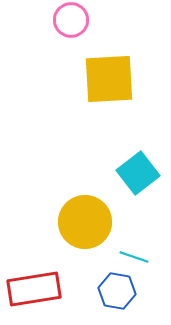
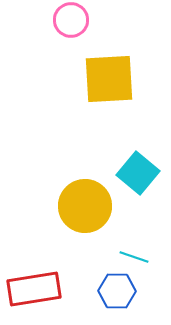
cyan square: rotated 12 degrees counterclockwise
yellow circle: moved 16 px up
blue hexagon: rotated 9 degrees counterclockwise
